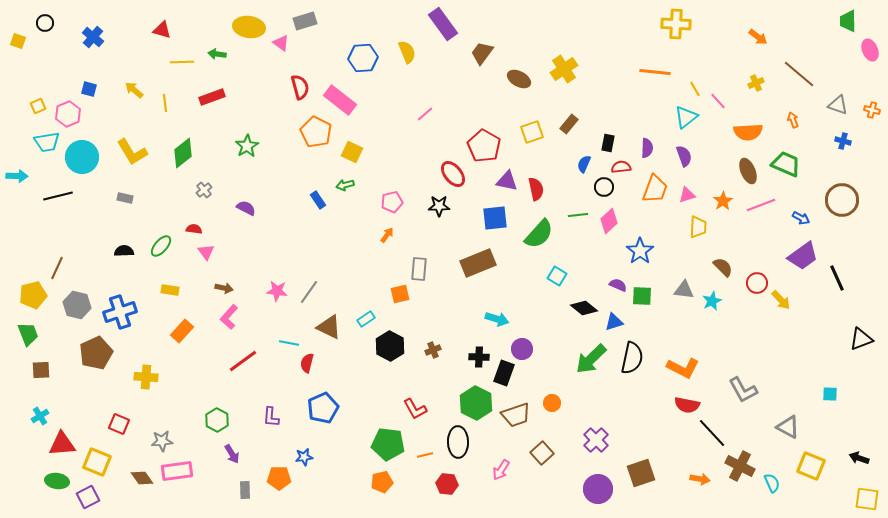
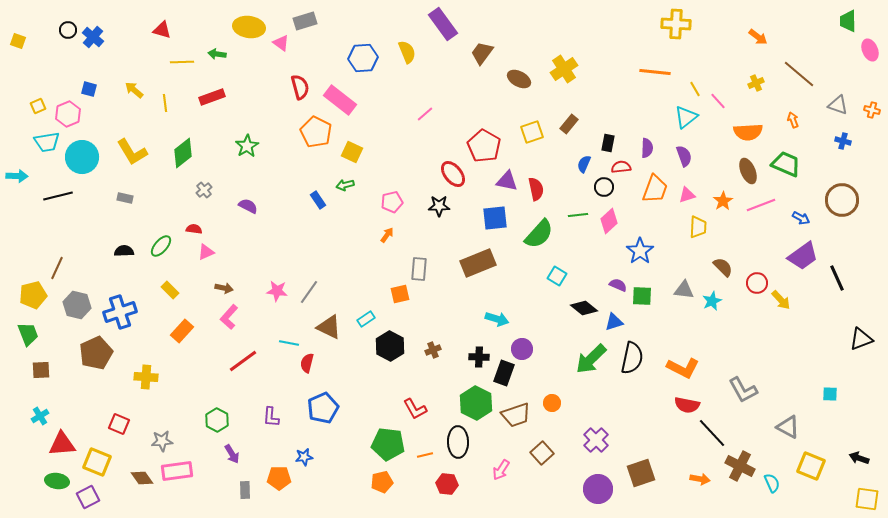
black circle at (45, 23): moved 23 px right, 7 px down
purple semicircle at (246, 208): moved 2 px right, 2 px up
pink triangle at (206, 252): rotated 42 degrees clockwise
yellow rectangle at (170, 290): rotated 36 degrees clockwise
